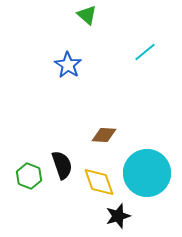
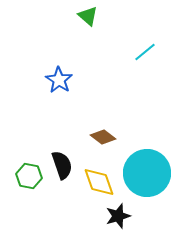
green triangle: moved 1 px right, 1 px down
blue star: moved 9 px left, 15 px down
brown diamond: moved 1 px left, 2 px down; rotated 35 degrees clockwise
green hexagon: rotated 10 degrees counterclockwise
